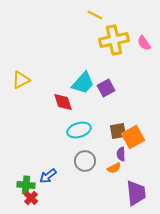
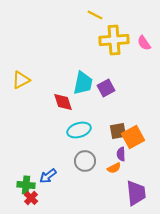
yellow cross: rotated 8 degrees clockwise
cyan trapezoid: rotated 30 degrees counterclockwise
